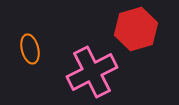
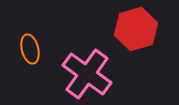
pink cross: moved 5 px left, 2 px down; rotated 27 degrees counterclockwise
